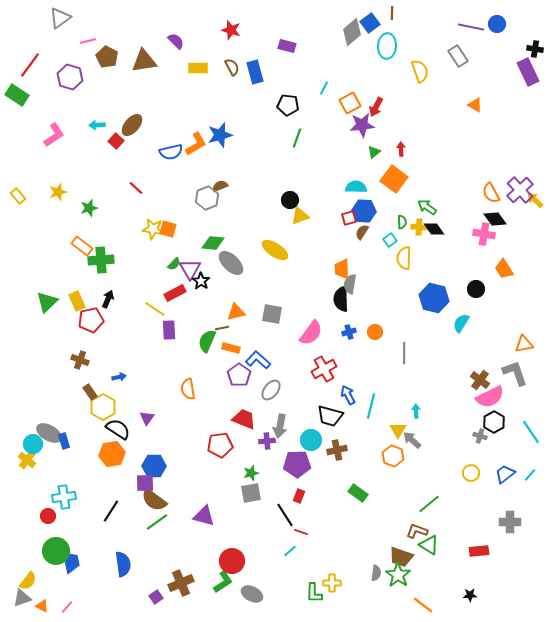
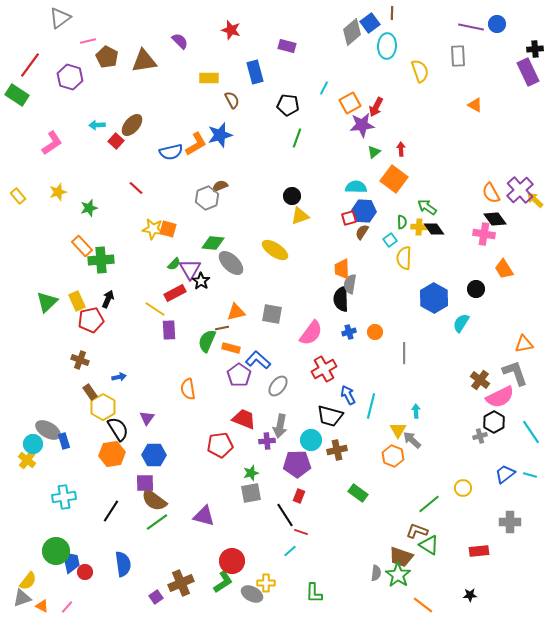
purple semicircle at (176, 41): moved 4 px right
black cross at (535, 49): rotated 14 degrees counterclockwise
gray rectangle at (458, 56): rotated 30 degrees clockwise
brown semicircle at (232, 67): moved 33 px down
yellow rectangle at (198, 68): moved 11 px right, 10 px down
pink L-shape at (54, 135): moved 2 px left, 8 px down
black circle at (290, 200): moved 2 px right, 4 px up
orange rectangle at (82, 246): rotated 10 degrees clockwise
blue hexagon at (434, 298): rotated 16 degrees clockwise
gray ellipse at (271, 390): moved 7 px right, 4 px up
pink semicircle at (490, 397): moved 10 px right
black semicircle at (118, 429): rotated 25 degrees clockwise
gray ellipse at (49, 433): moved 1 px left, 3 px up
gray cross at (480, 436): rotated 32 degrees counterclockwise
blue hexagon at (154, 466): moved 11 px up
yellow circle at (471, 473): moved 8 px left, 15 px down
cyan line at (530, 475): rotated 64 degrees clockwise
red circle at (48, 516): moved 37 px right, 56 px down
yellow cross at (332, 583): moved 66 px left
